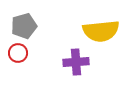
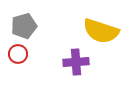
yellow semicircle: rotated 24 degrees clockwise
red circle: moved 1 px down
